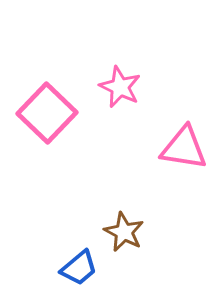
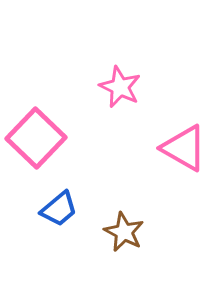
pink square: moved 11 px left, 25 px down
pink triangle: rotated 21 degrees clockwise
blue trapezoid: moved 20 px left, 59 px up
